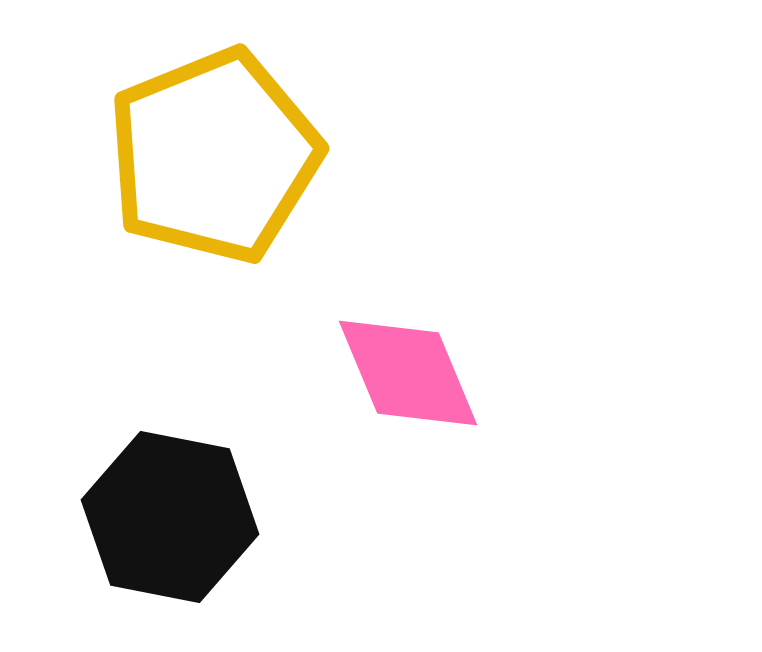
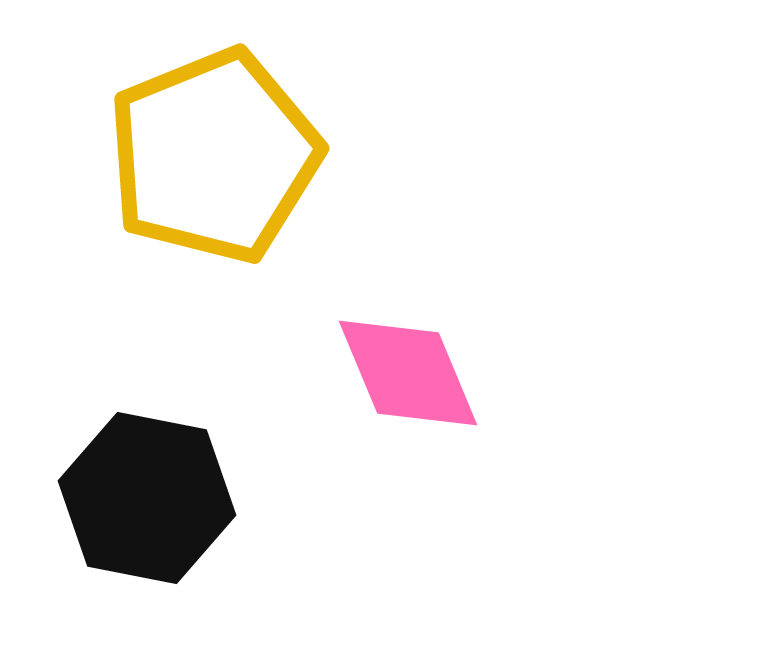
black hexagon: moved 23 px left, 19 px up
